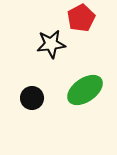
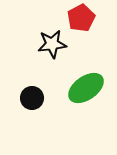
black star: moved 1 px right
green ellipse: moved 1 px right, 2 px up
